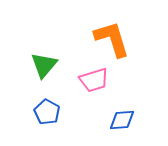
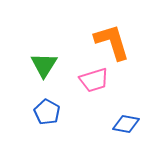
orange L-shape: moved 3 px down
green triangle: rotated 8 degrees counterclockwise
blue diamond: moved 4 px right, 4 px down; rotated 16 degrees clockwise
